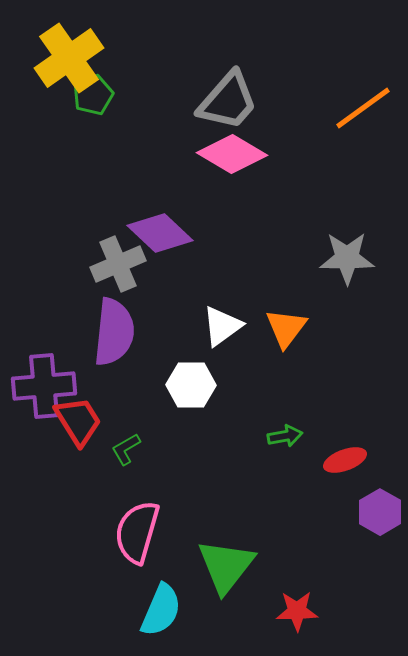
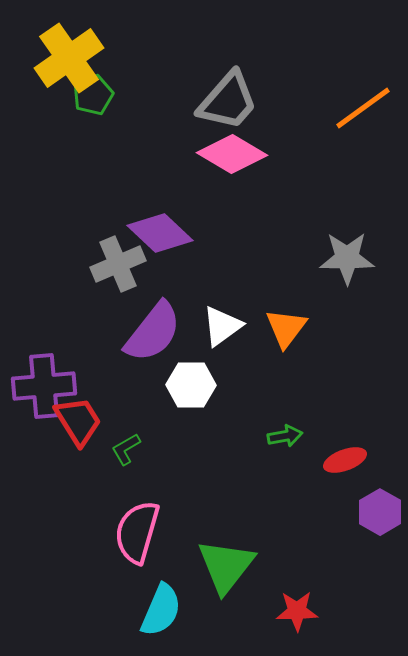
purple semicircle: moved 39 px right; rotated 32 degrees clockwise
